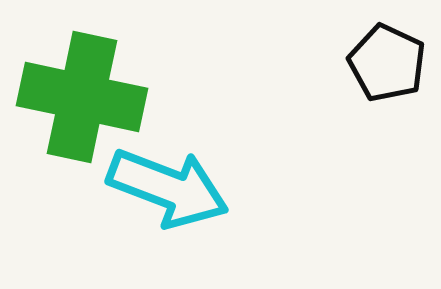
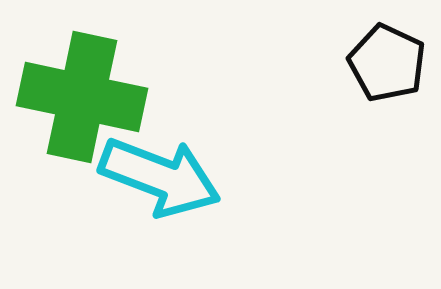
cyan arrow: moved 8 px left, 11 px up
